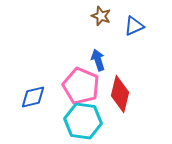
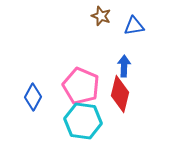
blue triangle: rotated 15 degrees clockwise
blue arrow: moved 26 px right, 6 px down; rotated 20 degrees clockwise
blue diamond: rotated 48 degrees counterclockwise
